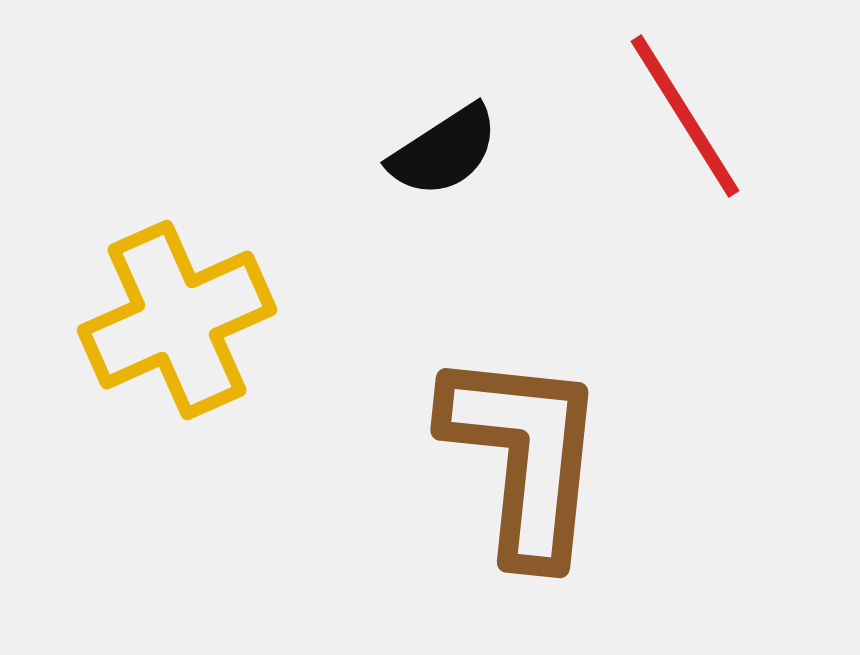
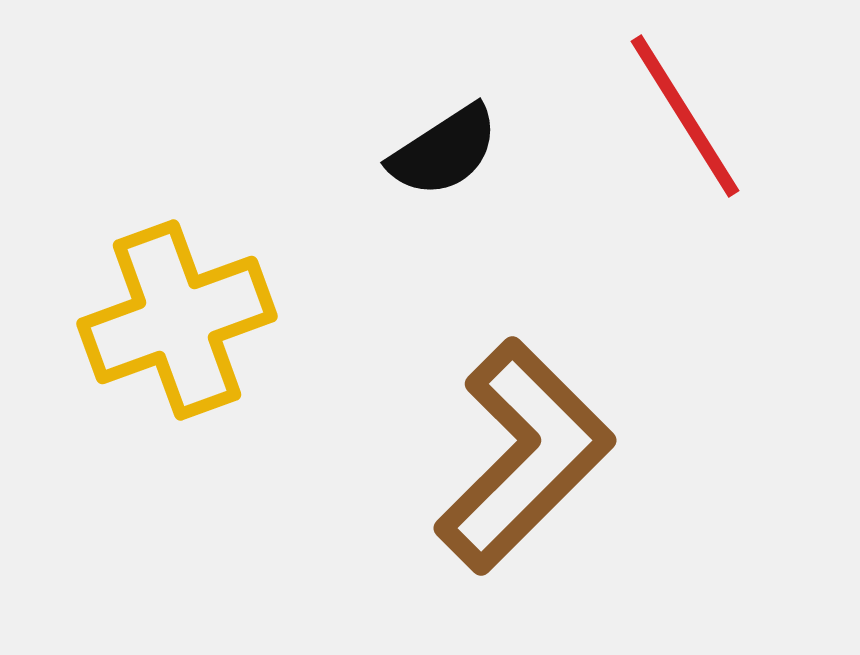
yellow cross: rotated 4 degrees clockwise
brown L-shape: rotated 39 degrees clockwise
